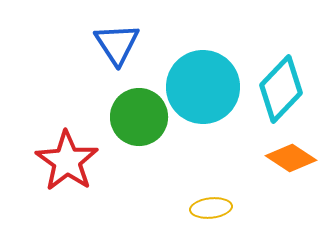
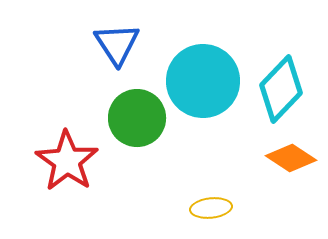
cyan circle: moved 6 px up
green circle: moved 2 px left, 1 px down
